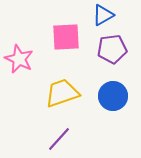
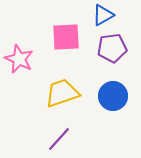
purple pentagon: moved 1 px up
